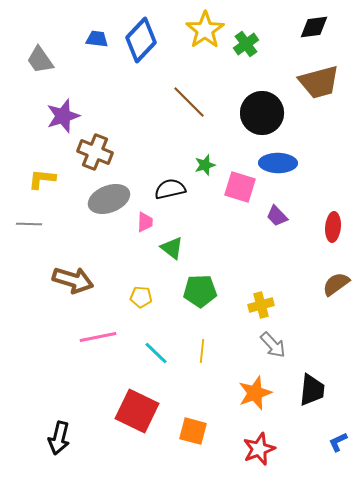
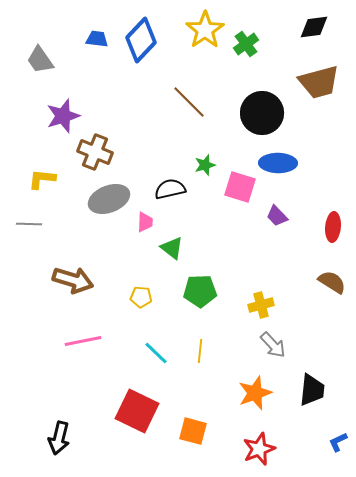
brown semicircle: moved 4 px left, 2 px up; rotated 68 degrees clockwise
pink line: moved 15 px left, 4 px down
yellow line: moved 2 px left
